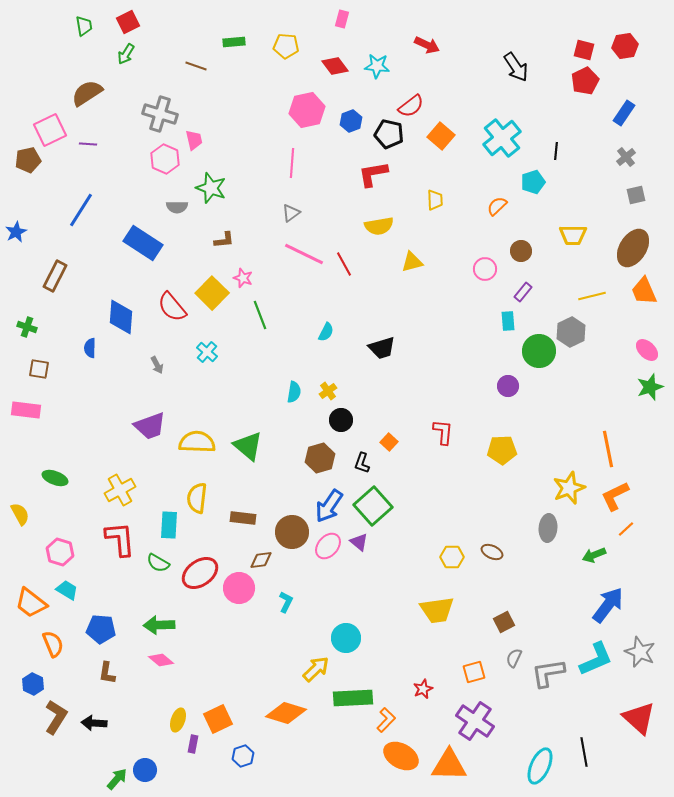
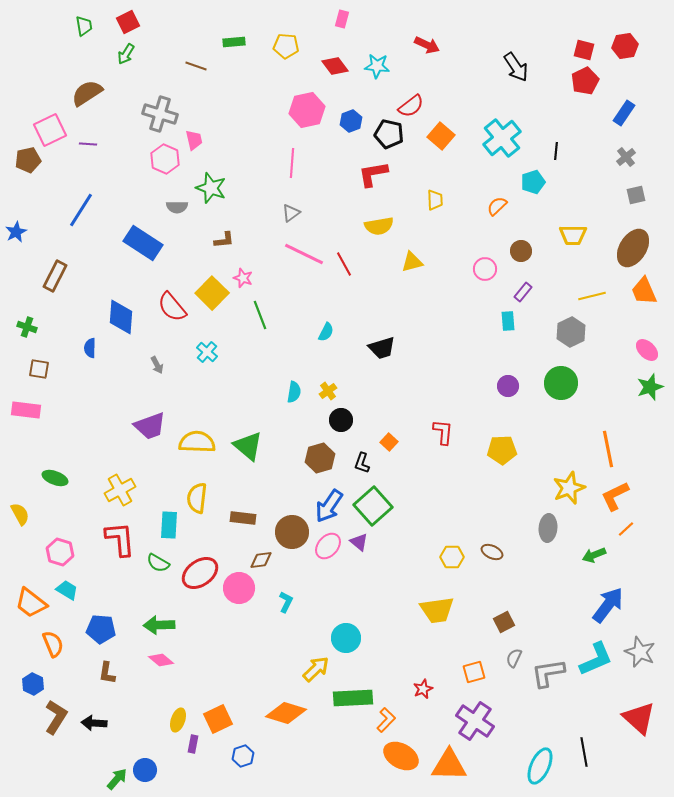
green circle at (539, 351): moved 22 px right, 32 px down
